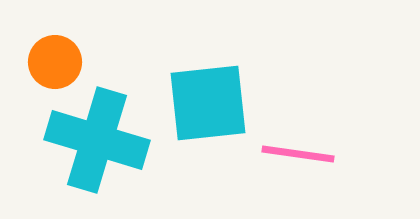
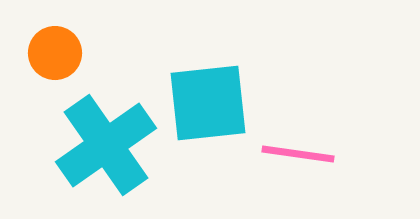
orange circle: moved 9 px up
cyan cross: moved 9 px right, 5 px down; rotated 38 degrees clockwise
